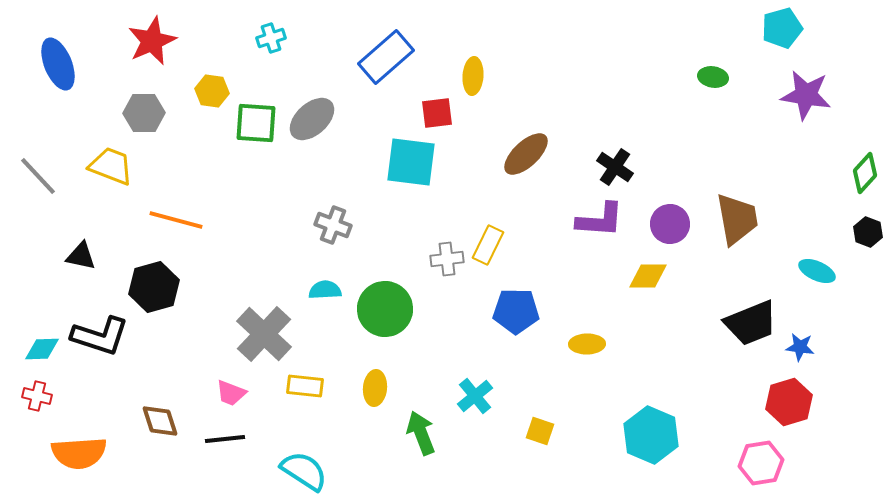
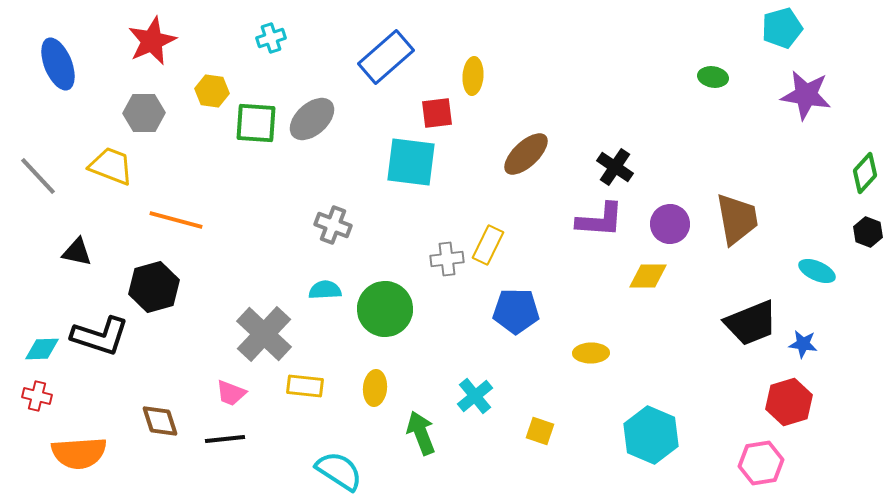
black triangle at (81, 256): moved 4 px left, 4 px up
yellow ellipse at (587, 344): moved 4 px right, 9 px down
blue star at (800, 347): moved 3 px right, 3 px up
cyan semicircle at (304, 471): moved 35 px right
